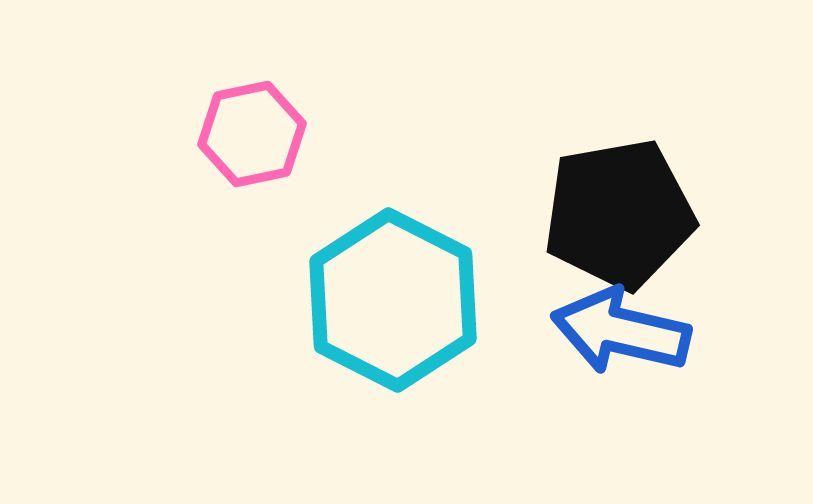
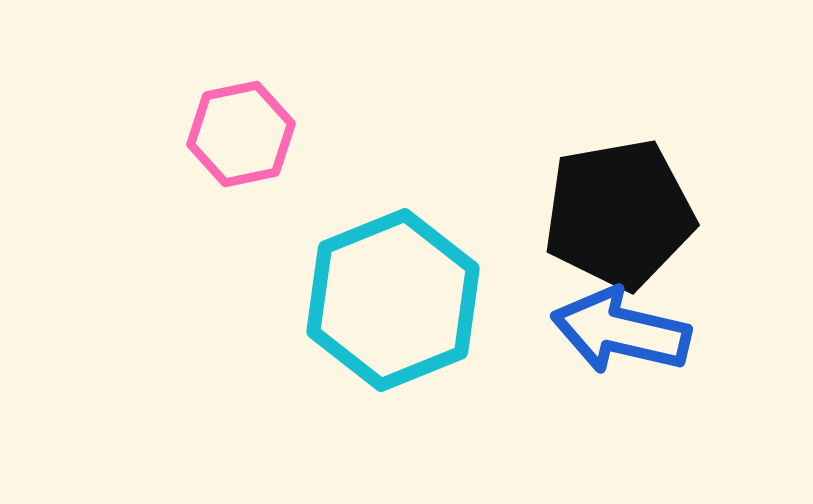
pink hexagon: moved 11 px left
cyan hexagon: rotated 11 degrees clockwise
